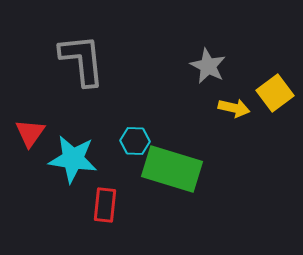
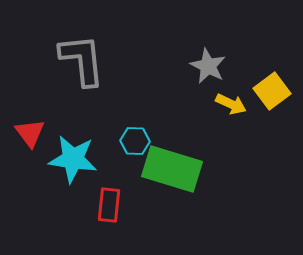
yellow square: moved 3 px left, 2 px up
yellow arrow: moved 3 px left, 4 px up; rotated 12 degrees clockwise
red triangle: rotated 12 degrees counterclockwise
red rectangle: moved 4 px right
